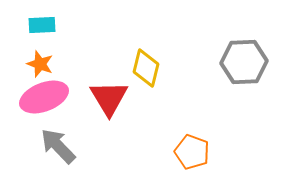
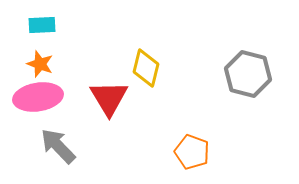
gray hexagon: moved 4 px right, 12 px down; rotated 18 degrees clockwise
pink ellipse: moved 6 px left; rotated 12 degrees clockwise
